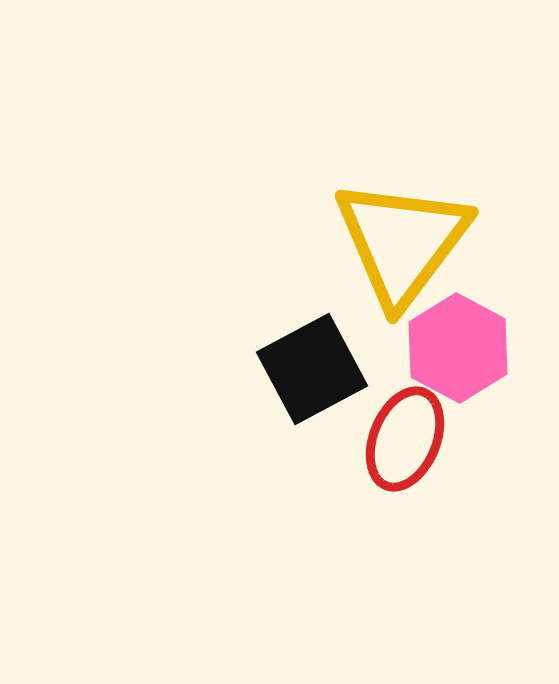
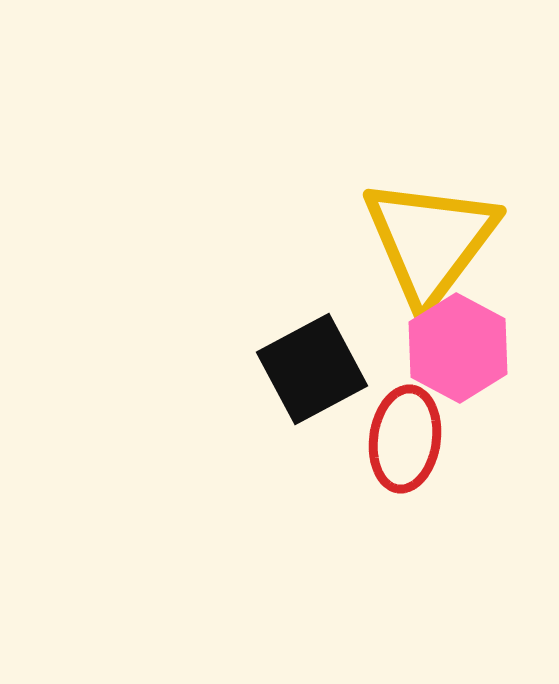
yellow triangle: moved 28 px right, 1 px up
red ellipse: rotated 14 degrees counterclockwise
